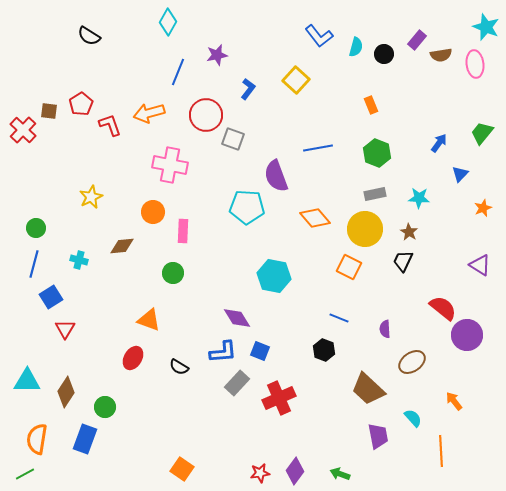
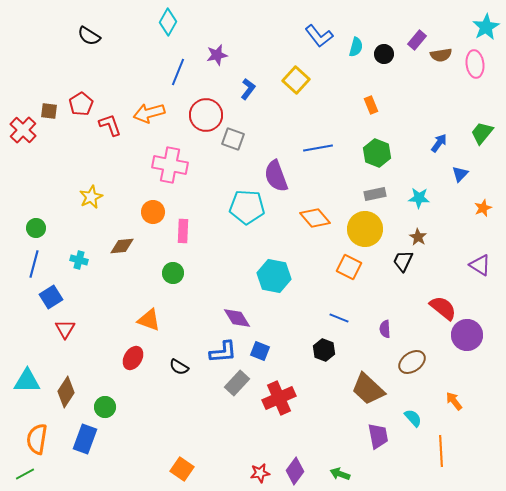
cyan star at (486, 27): rotated 20 degrees clockwise
brown star at (409, 232): moved 9 px right, 5 px down
